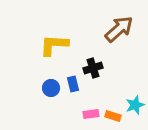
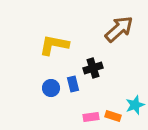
yellow L-shape: rotated 8 degrees clockwise
pink rectangle: moved 3 px down
